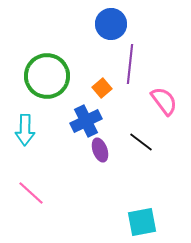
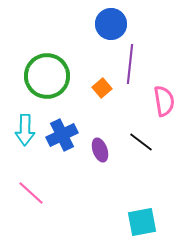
pink semicircle: rotated 28 degrees clockwise
blue cross: moved 24 px left, 14 px down
